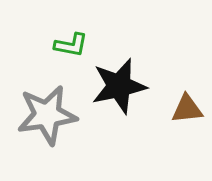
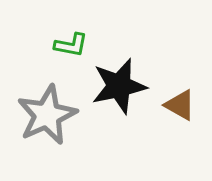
brown triangle: moved 7 px left, 4 px up; rotated 36 degrees clockwise
gray star: rotated 16 degrees counterclockwise
